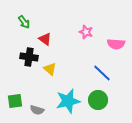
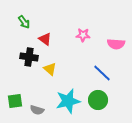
pink star: moved 3 px left, 3 px down; rotated 16 degrees counterclockwise
